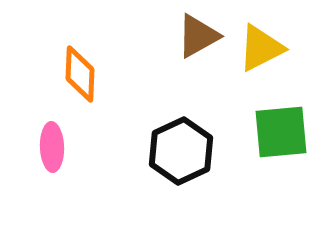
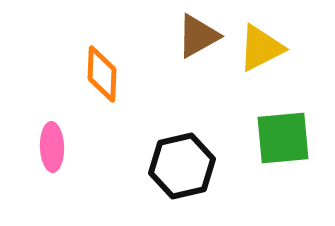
orange diamond: moved 22 px right
green square: moved 2 px right, 6 px down
black hexagon: moved 1 px right, 15 px down; rotated 12 degrees clockwise
